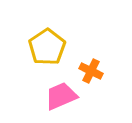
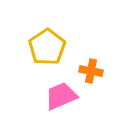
orange cross: rotated 15 degrees counterclockwise
